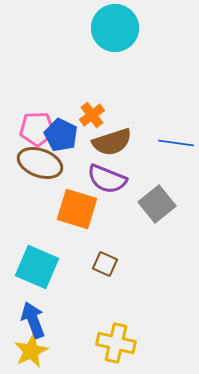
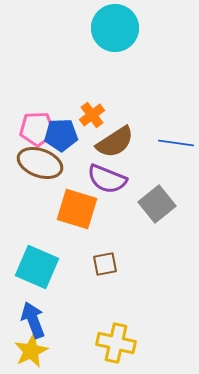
blue pentagon: rotated 28 degrees counterclockwise
brown semicircle: moved 3 px right; rotated 15 degrees counterclockwise
brown square: rotated 35 degrees counterclockwise
